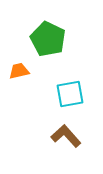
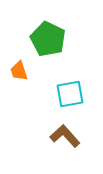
orange trapezoid: rotated 95 degrees counterclockwise
brown L-shape: moved 1 px left
